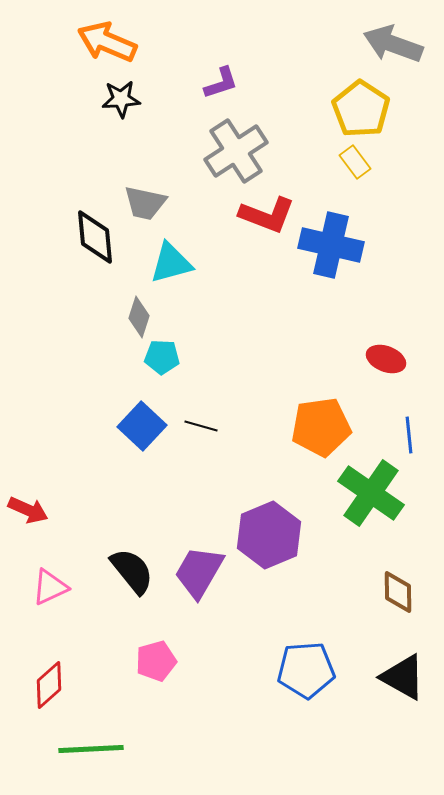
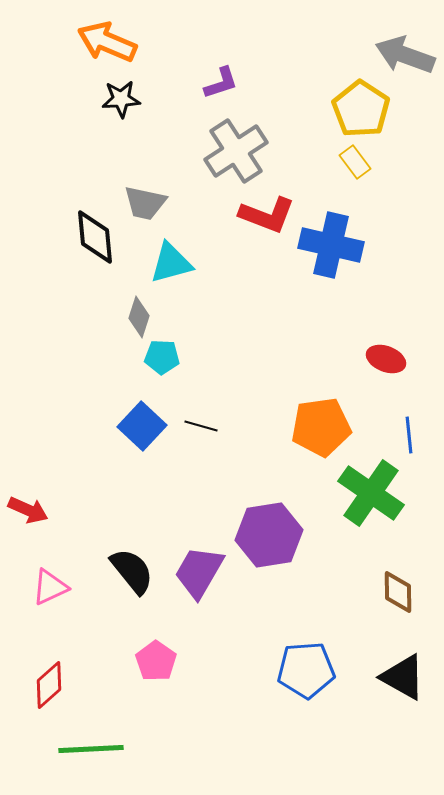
gray arrow: moved 12 px right, 11 px down
purple hexagon: rotated 14 degrees clockwise
pink pentagon: rotated 21 degrees counterclockwise
